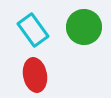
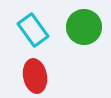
red ellipse: moved 1 px down
